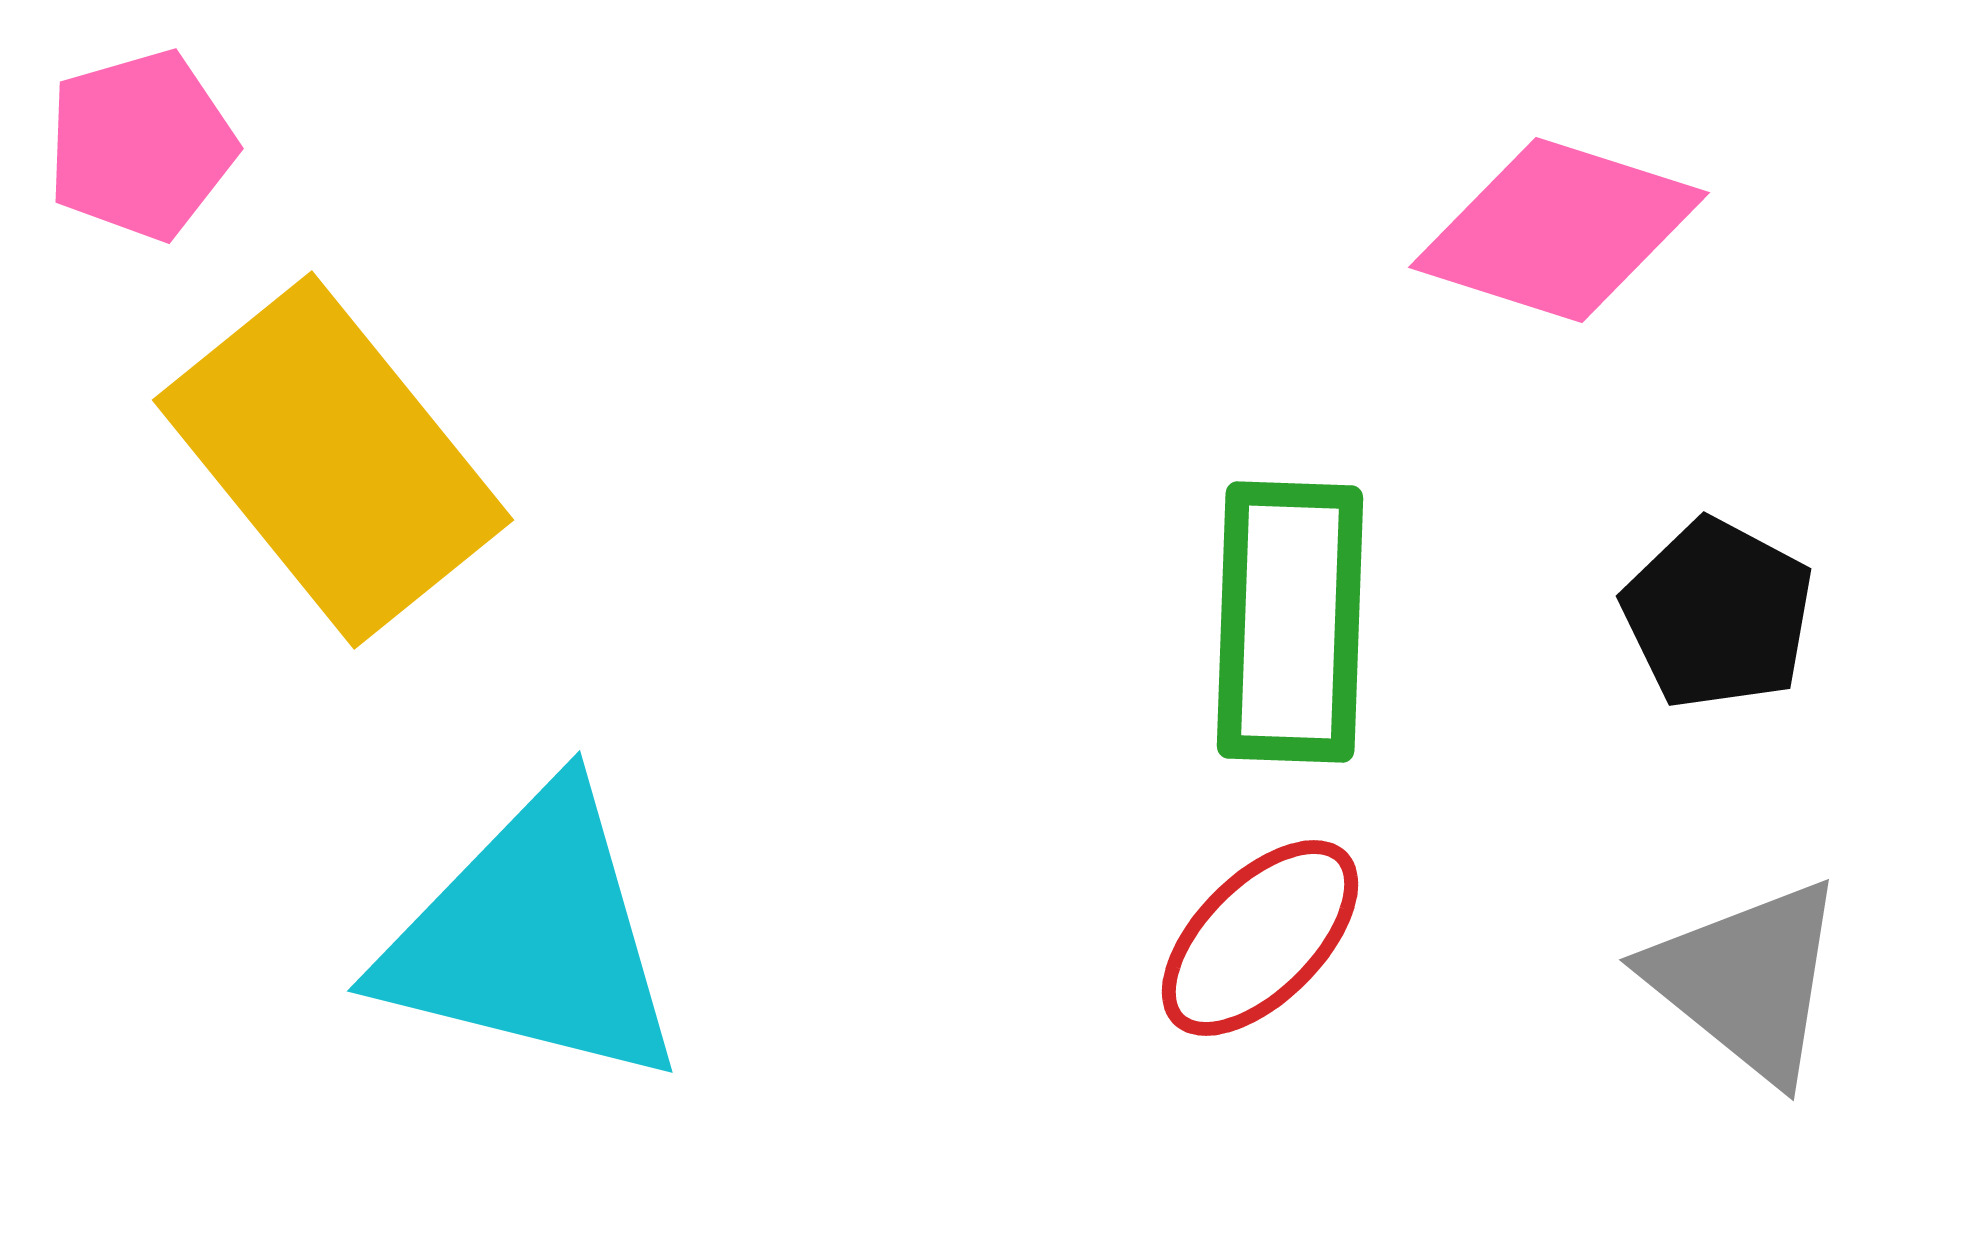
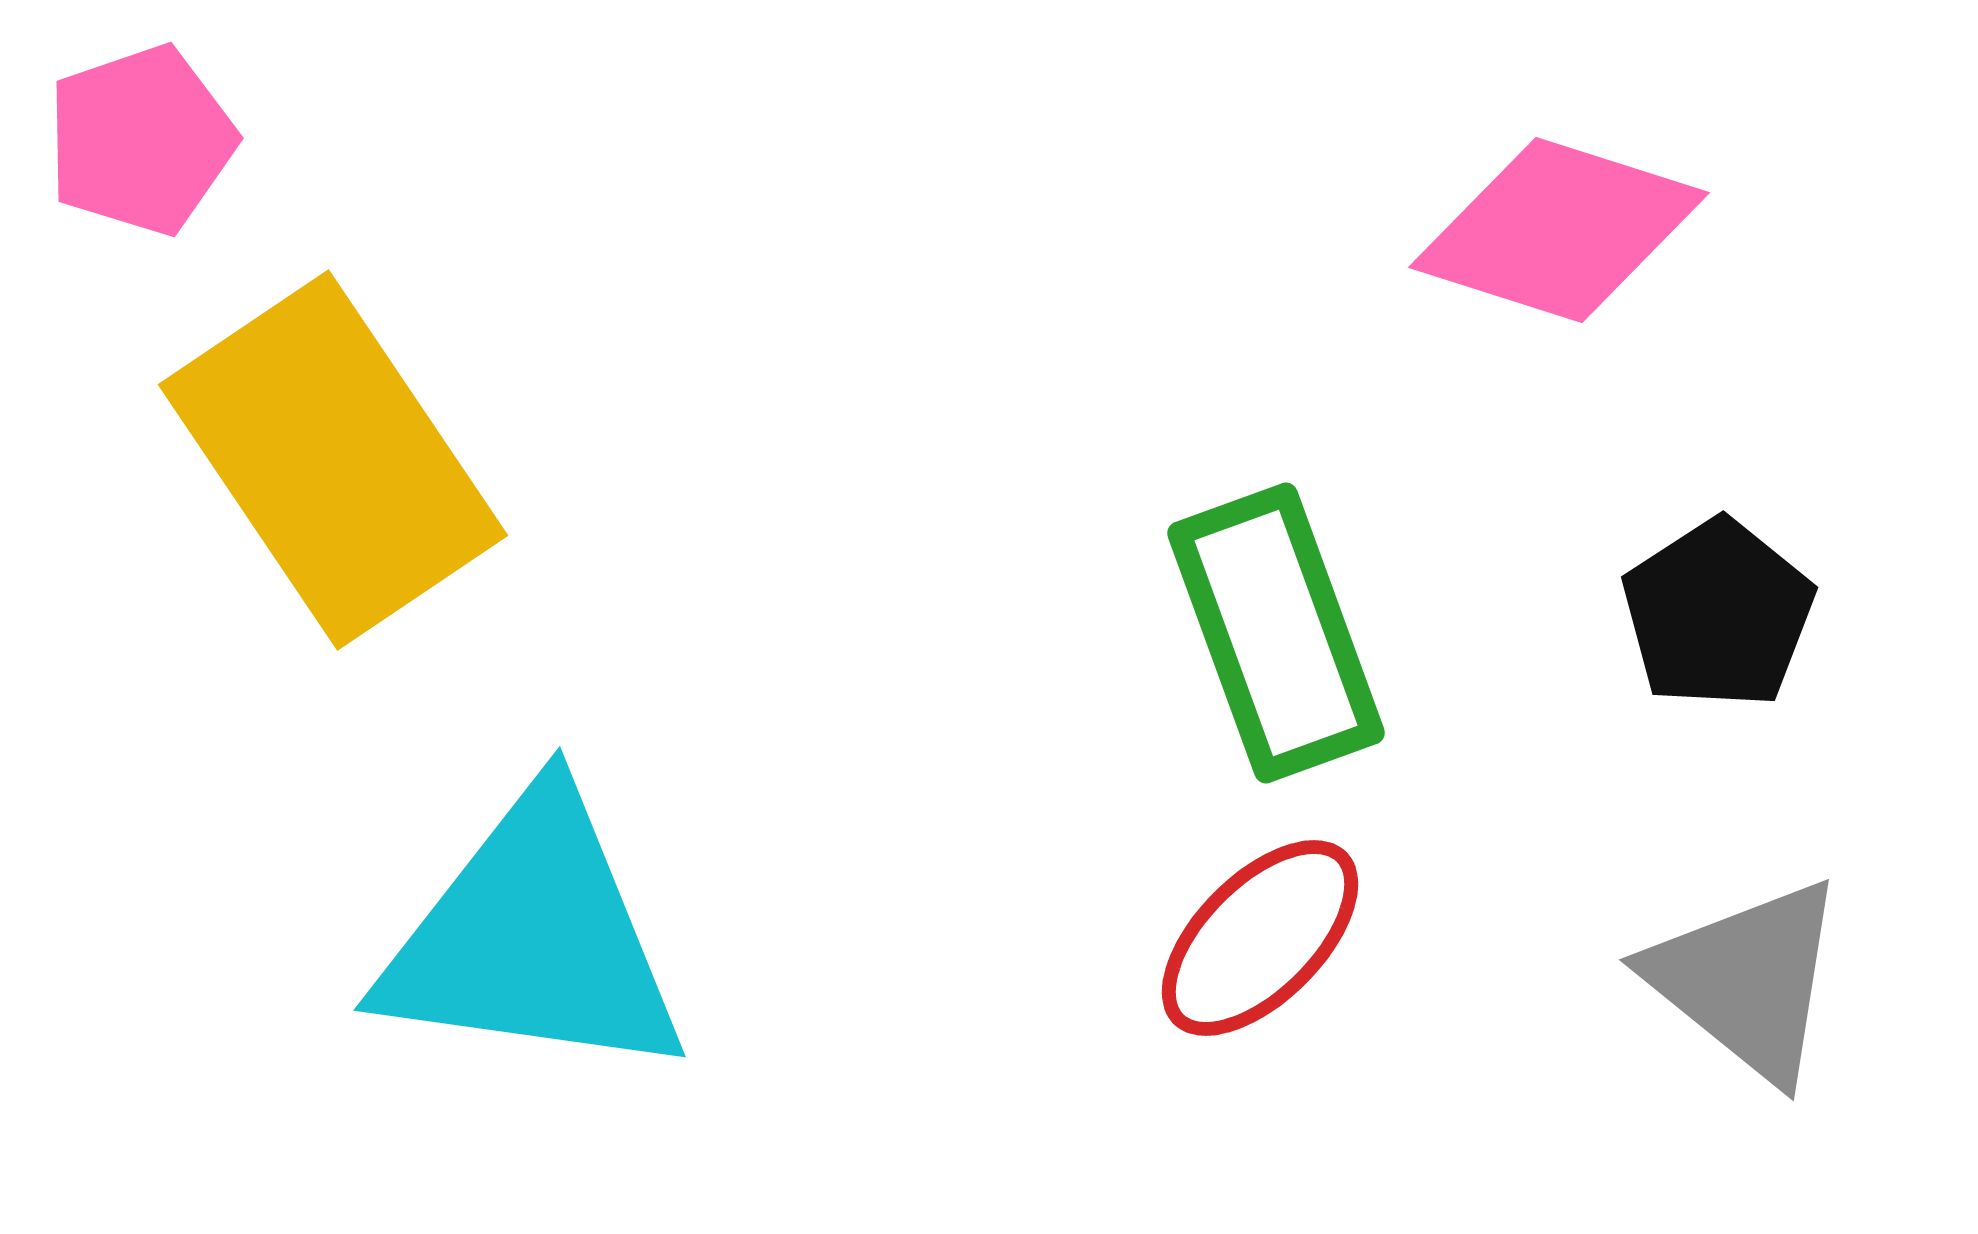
pink pentagon: moved 5 px up; rotated 3 degrees counterclockwise
yellow rectangle: rotated 5 degrees clockwise
black pentagon: rotated 11 degrees clockwise
green rectangle: moved 14 px left, 11 px down; rotated 22 degrees counterclockwise
cyan triangle: rotated 6 degrees counterclockwise
